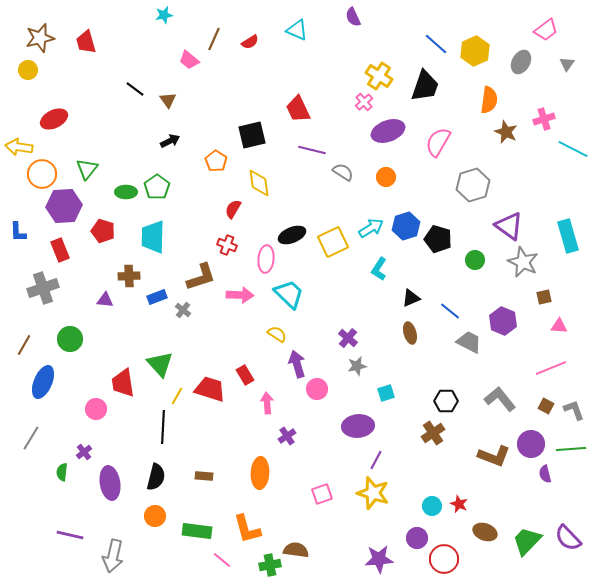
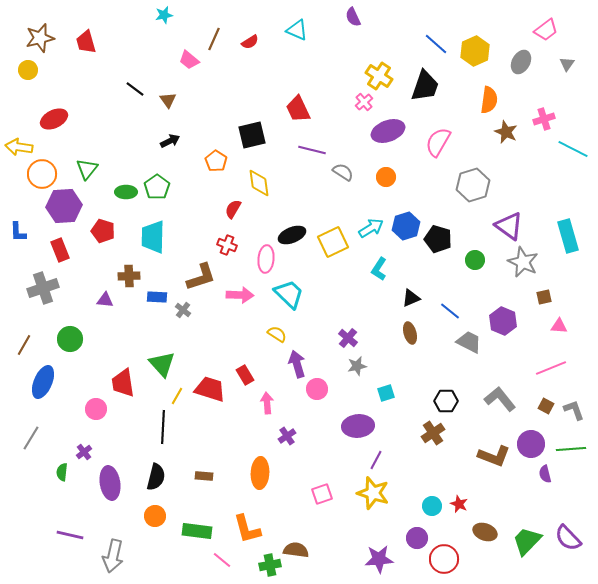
blue rectangle at (157, 297): rotated 24 degrees clockwise
green triangle at (160, 364): moved 2 px right
